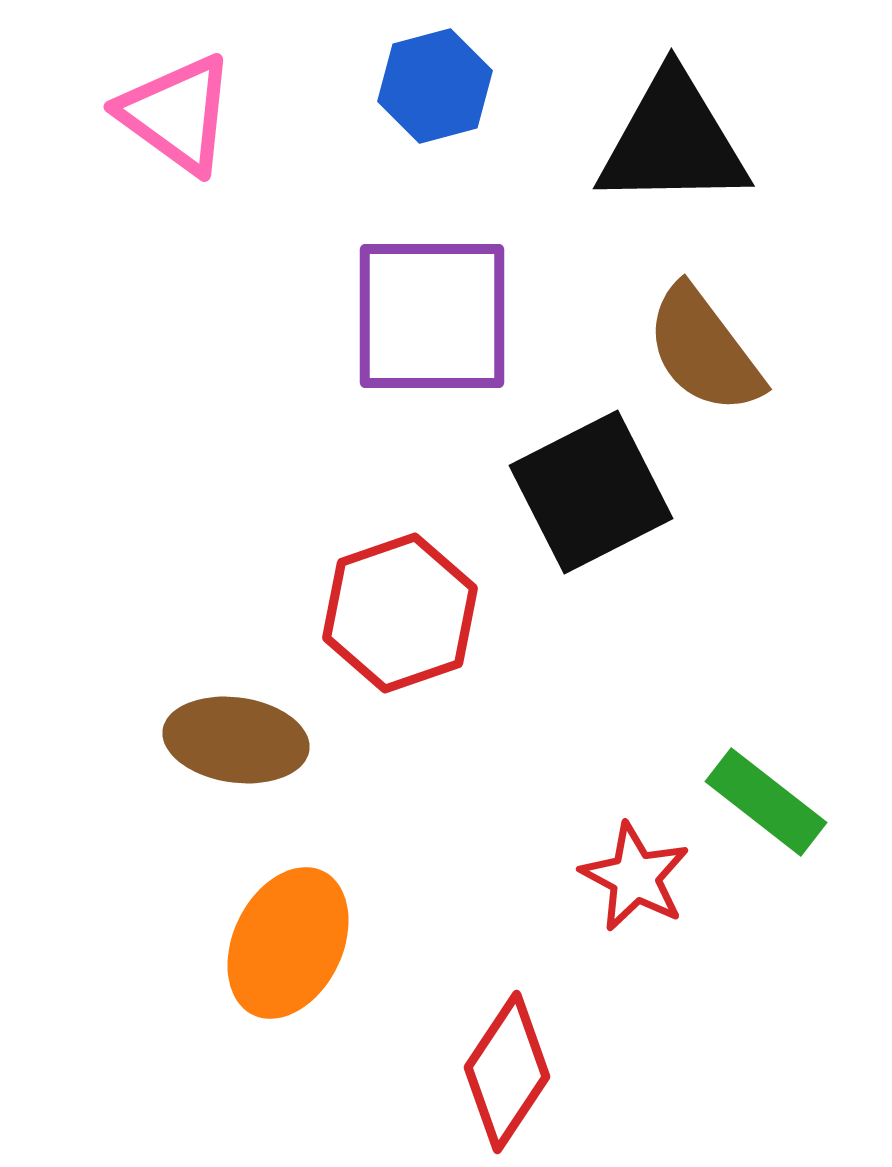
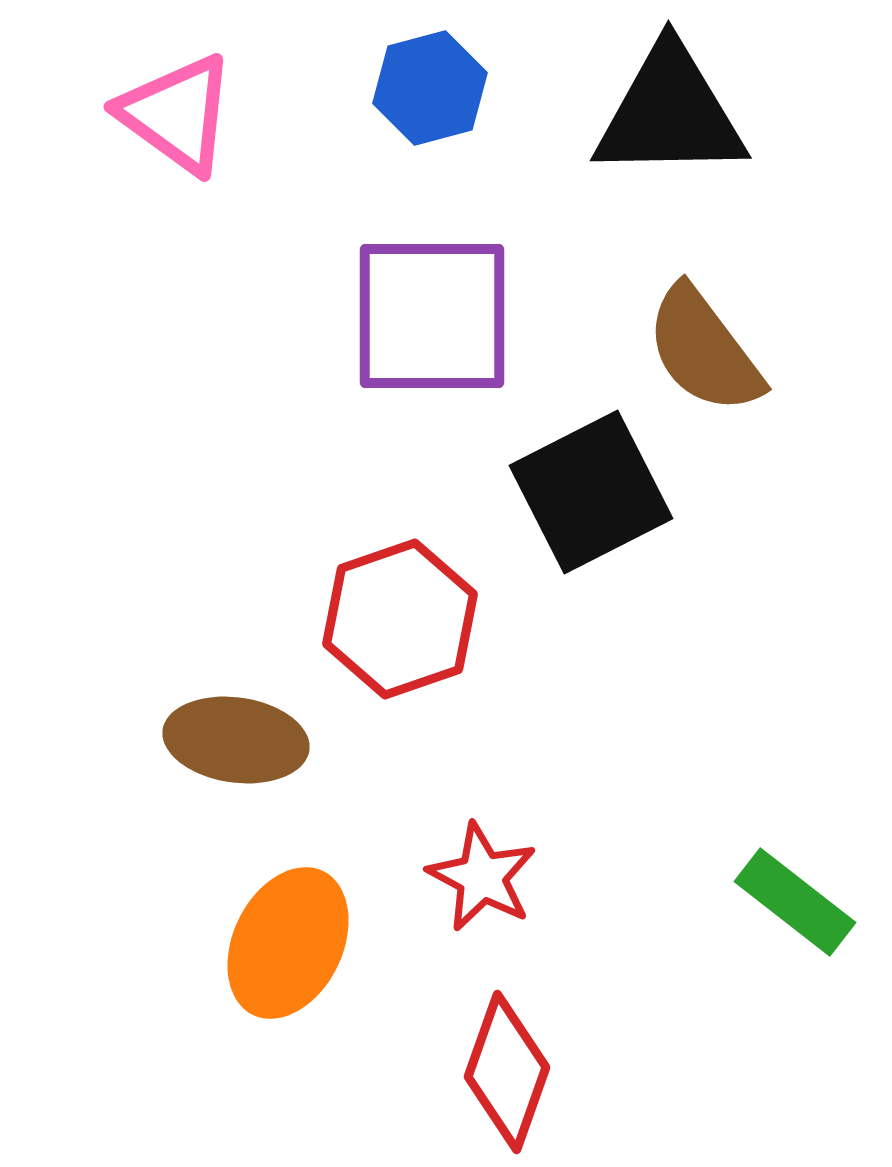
blue hexagon: moved 5 px left, 2 px down
black triangle: moved 3 px left, 28 px up
red hexagon: moved 6 px down
green rectangle: moved 29 px right, 100 px down
red star: moved 153 px left
red diamond: rotated 14 degrees counterclockwise
